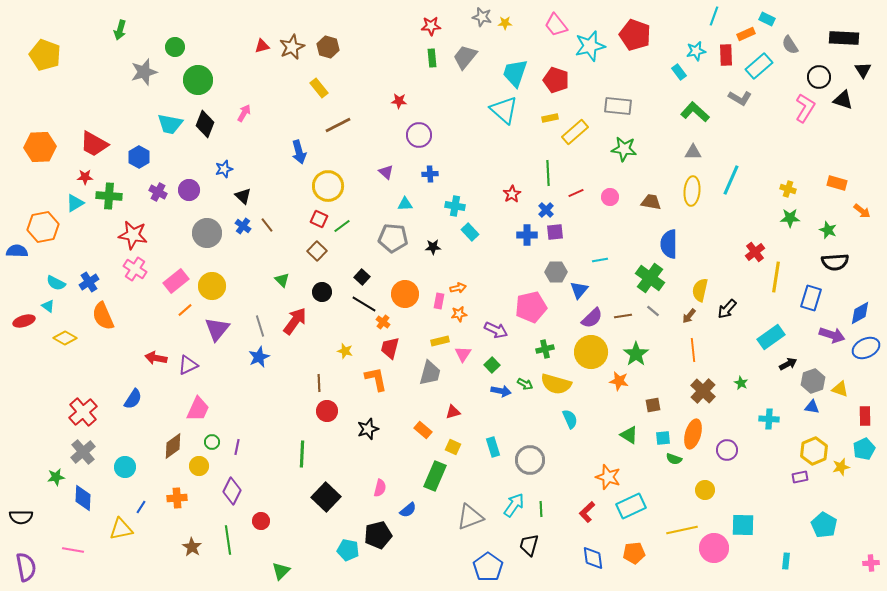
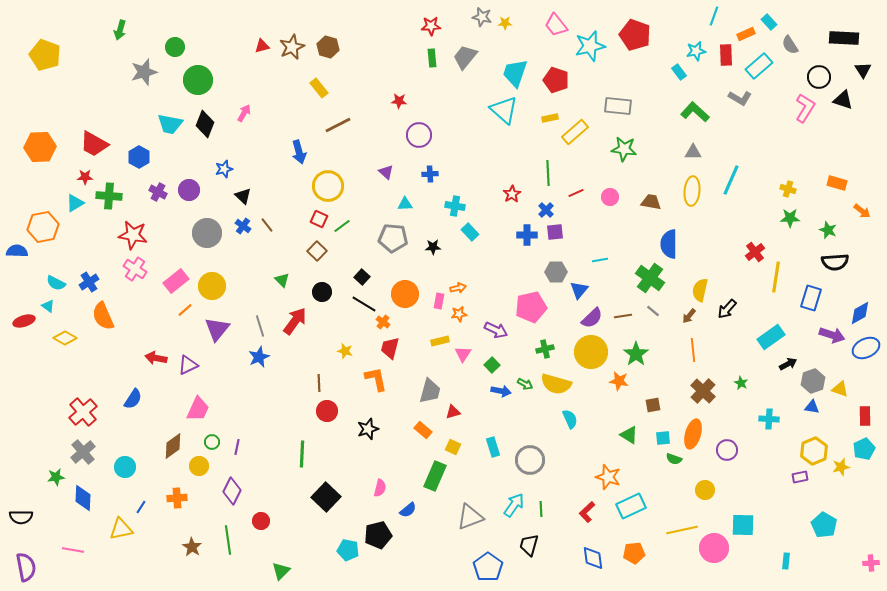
cyan rectangle at (767, 19): moved 2 px right, 3 px down; rotated 21 degrees clockwise
gray trapezoid at (430, 373): moved 18 px down
